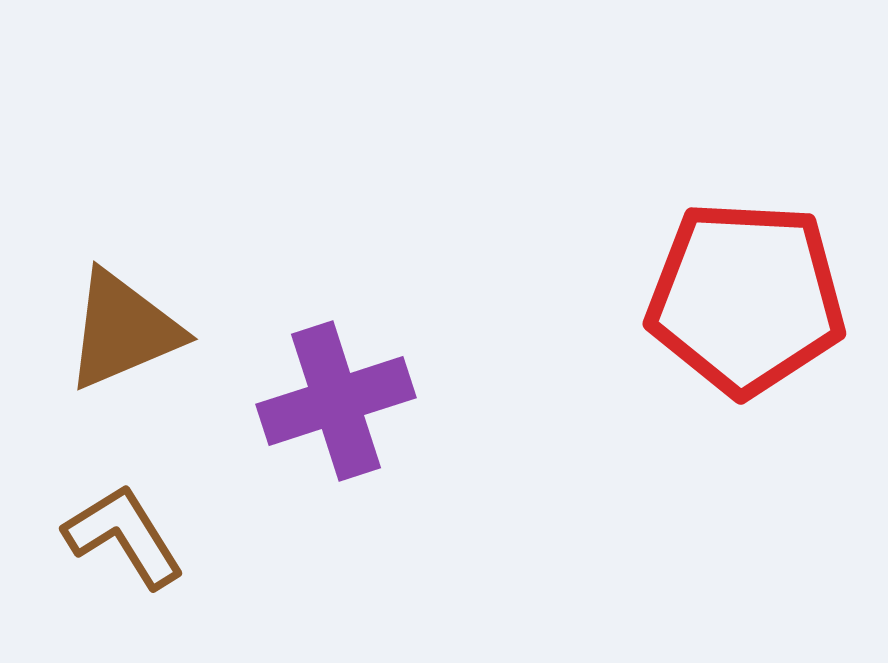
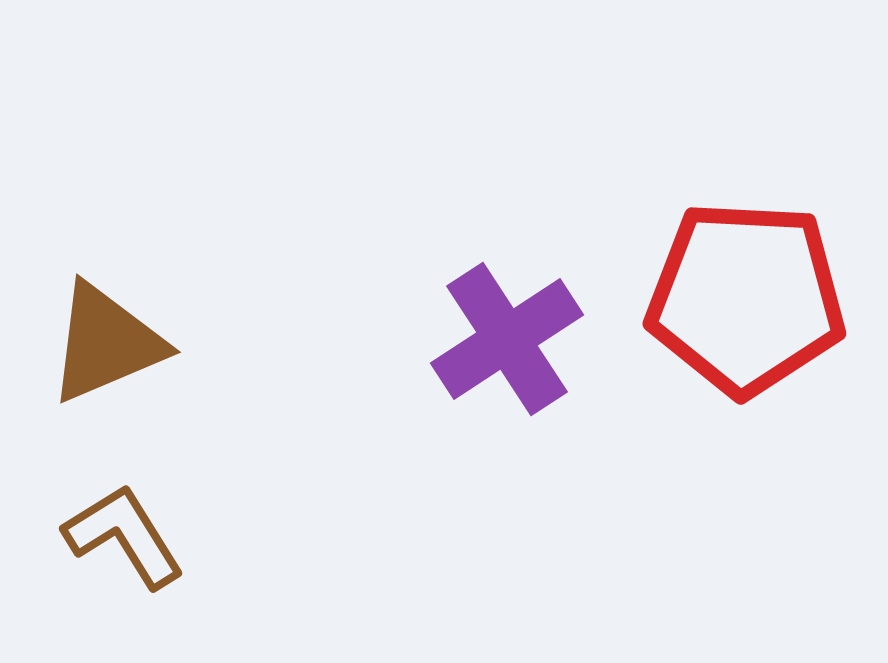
brown triangle: moved 17 px left, 13 px down
purple cross: moved 171 px right, 62 px up; rotated 15 degrees counterclockwise
